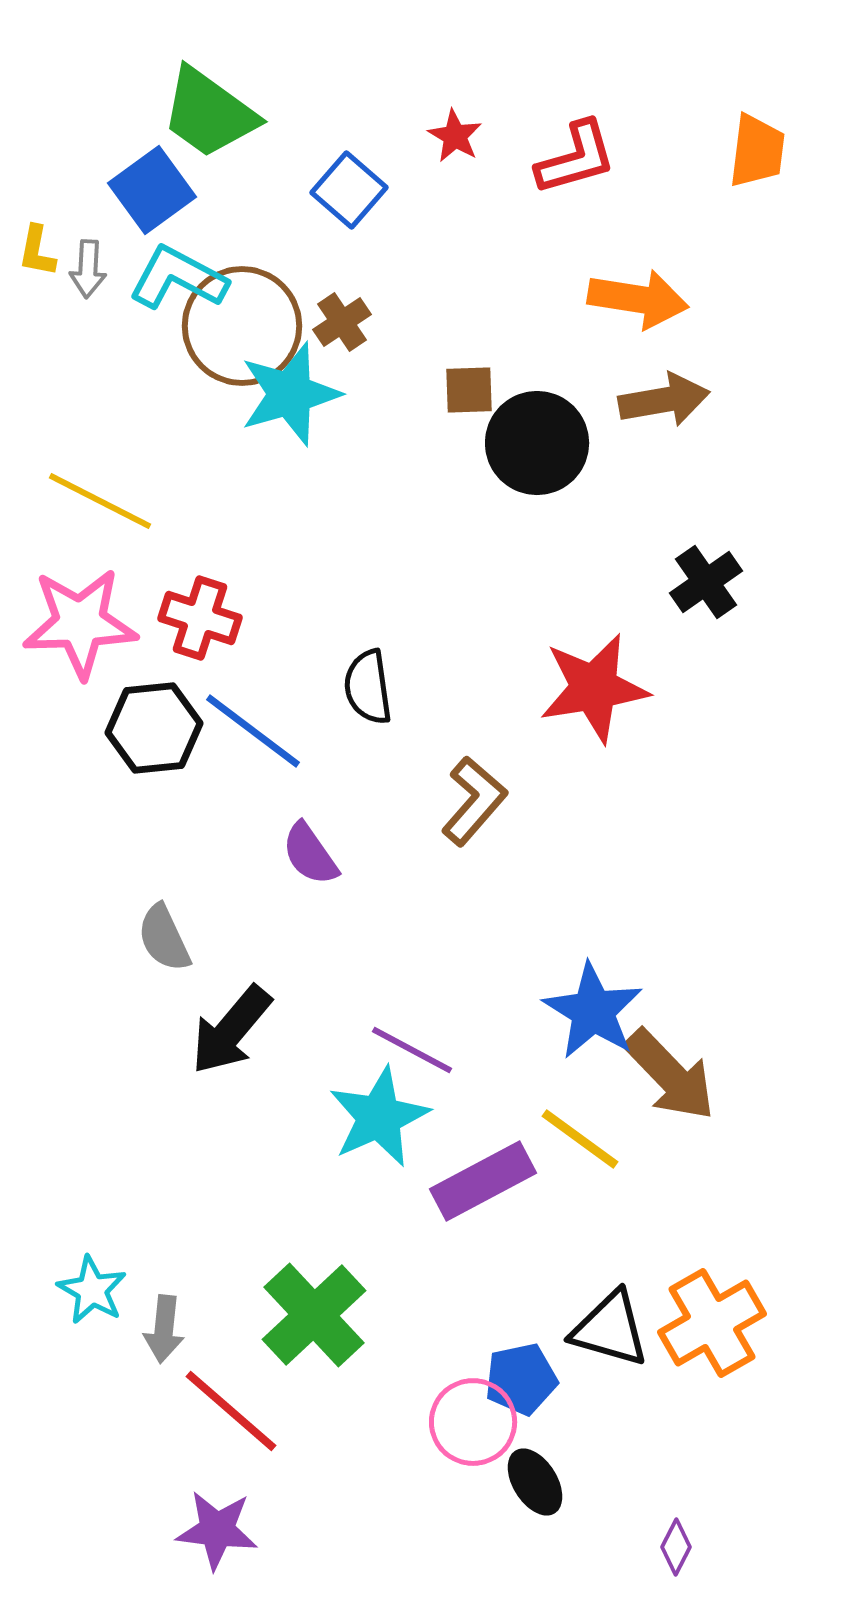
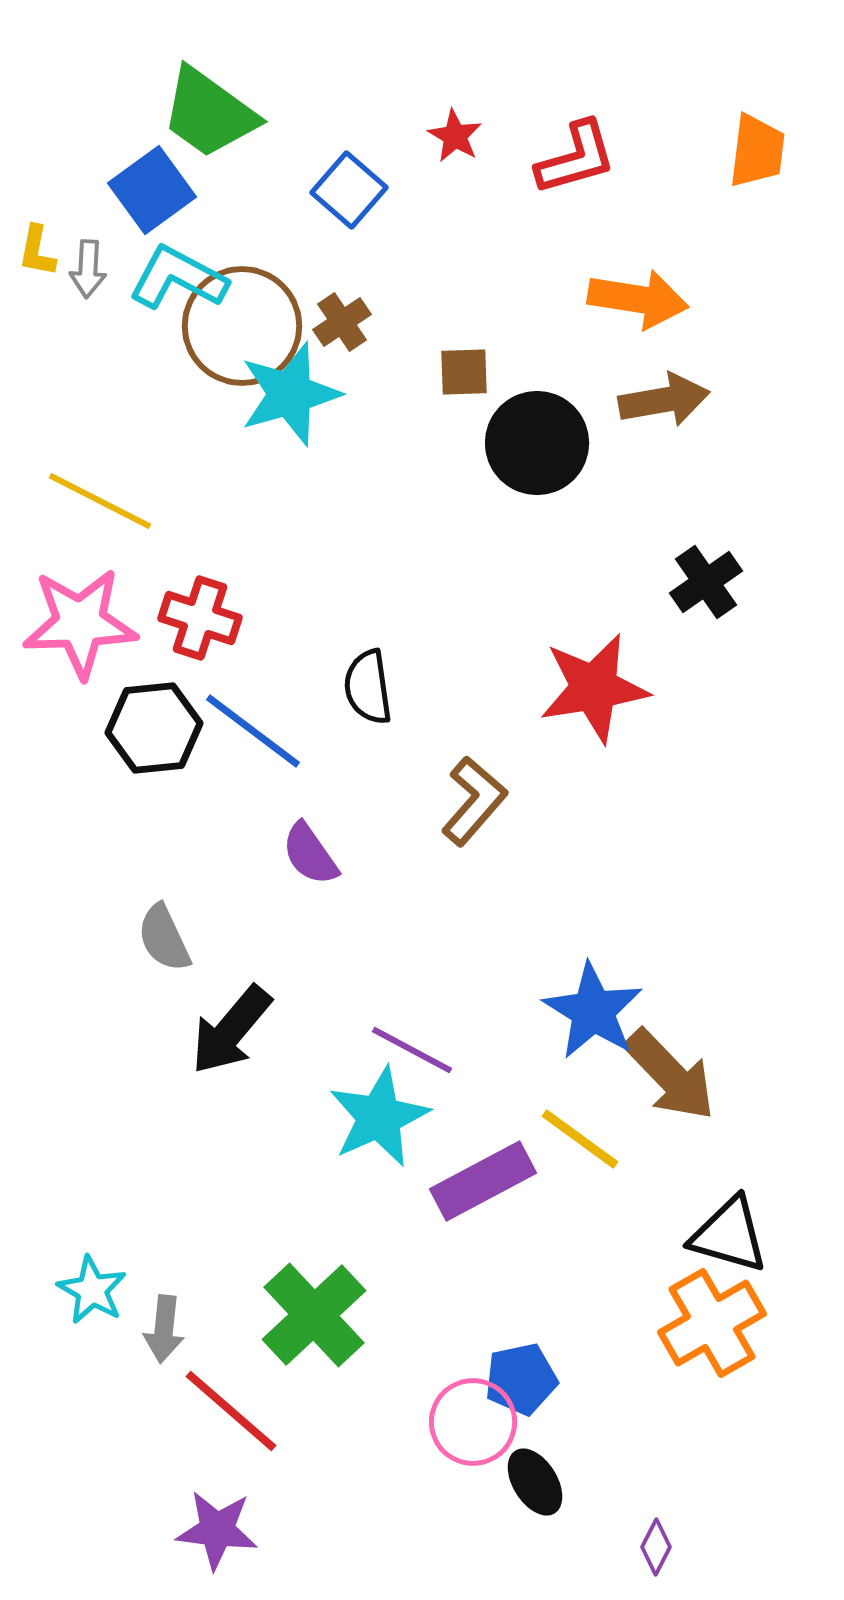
brown square at (469, 390): moved 5 px left, 18 px up
black triangle at (610, 1329): moved 119 px right, 94 px up
purple diamond at (676, 1547): moved 20 px left
